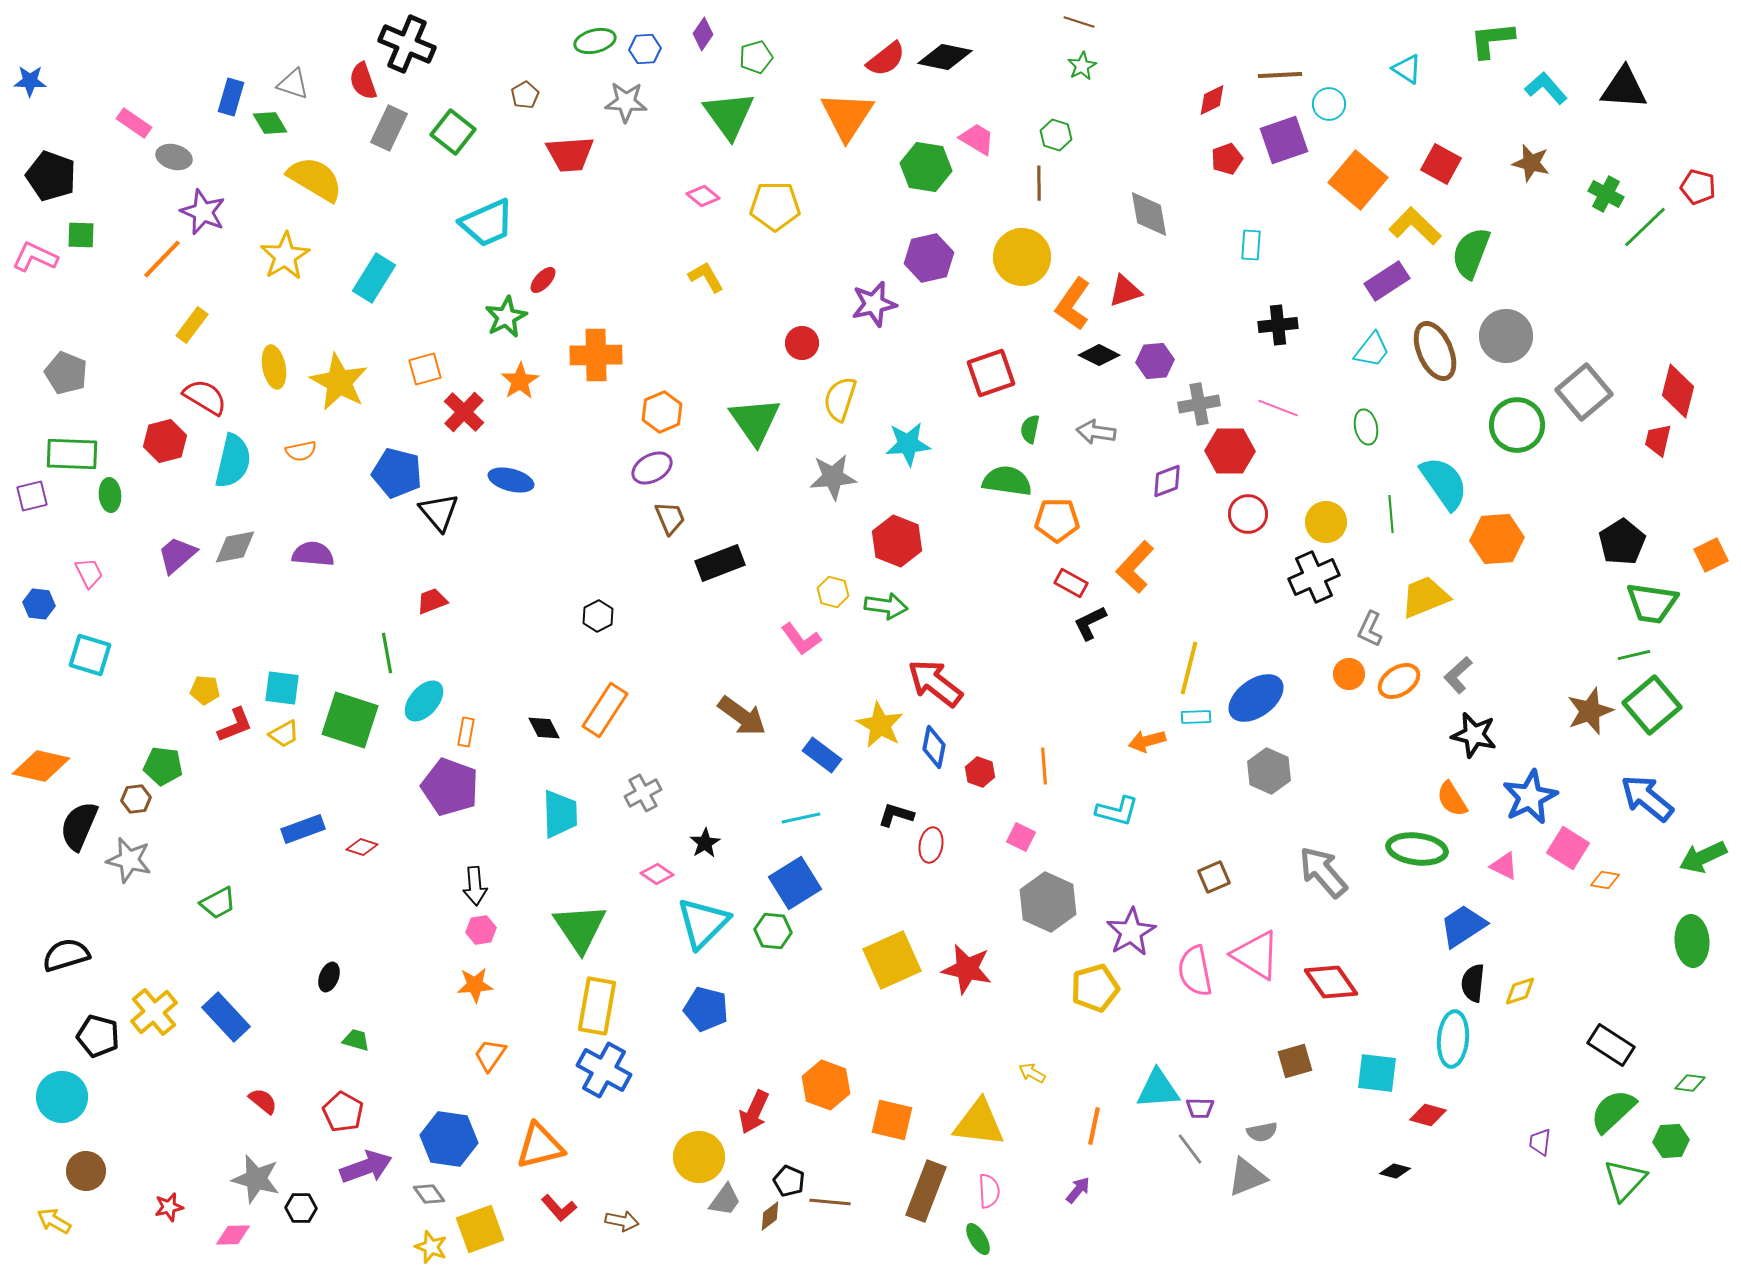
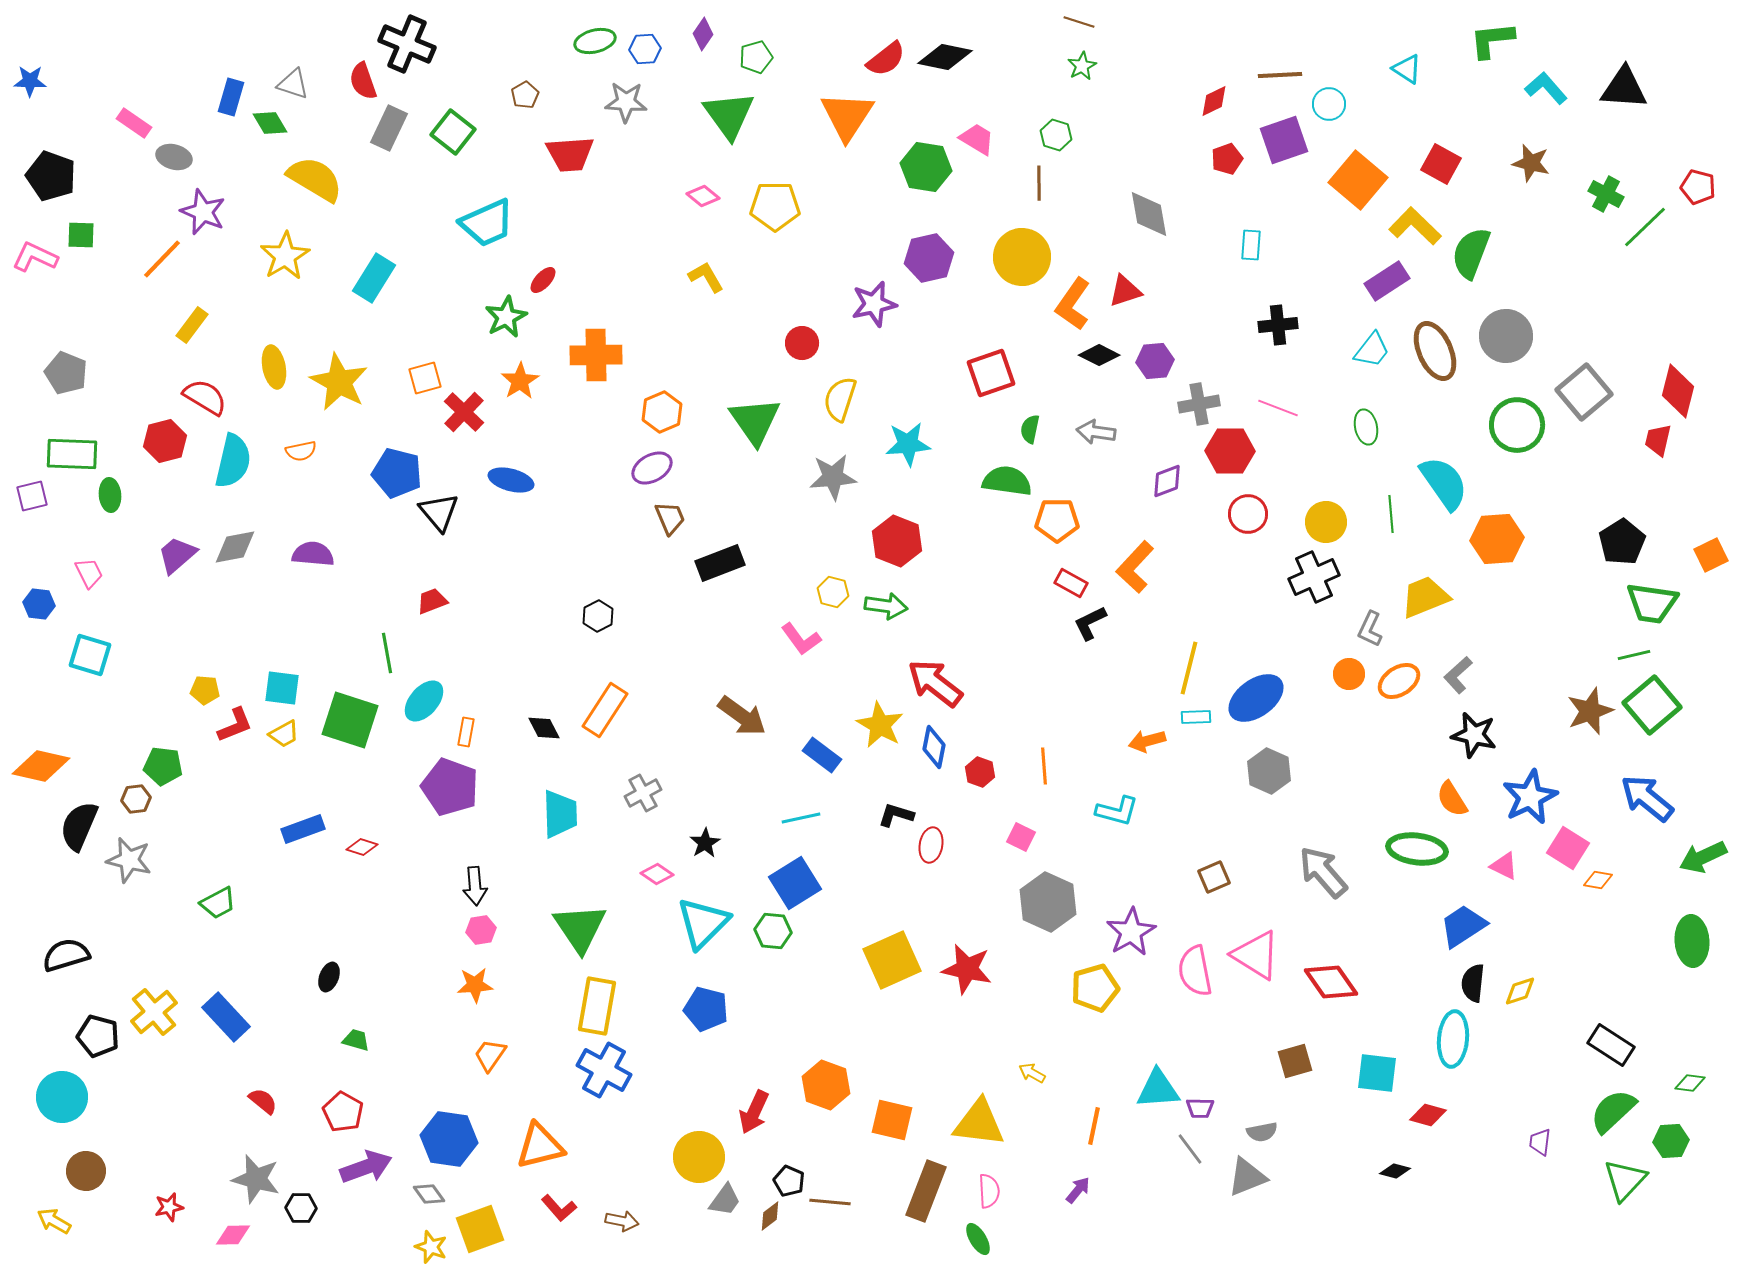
red diamond at (1212, 100): moved 2 px right, 1 px down
orange square at (425, 369): moved 9 px down
orange diamond at (1605, 880): moved 7 px left
